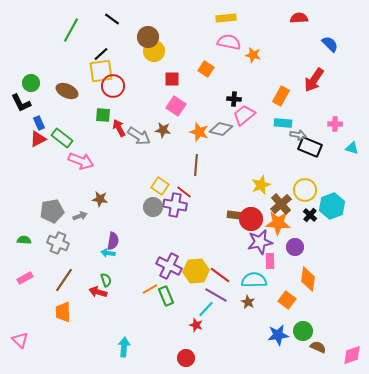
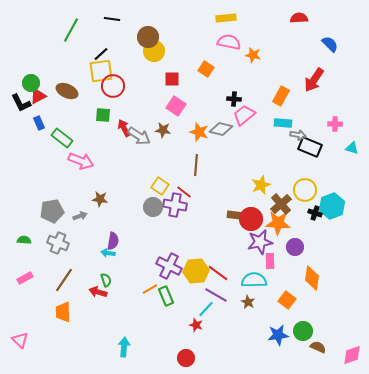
black line at (112, 19): rotated 28 degrees counterclockwise
red arrow at (119, 128): moved 5 px right
red triangle at (38, 139): moved 43 px up
black cross at (310, 215): moved 5 px right, 2 px up; rotated 24 degrees counterclockwise
red line at (220, 275): moved 2 px left, 2 px up
orange diamond at (308, 279): moved 4 px right, 1 px up
